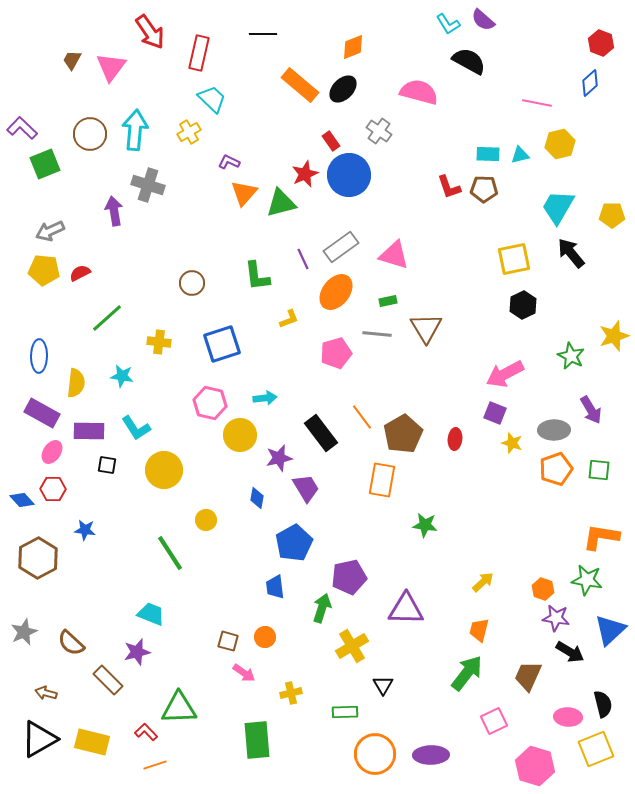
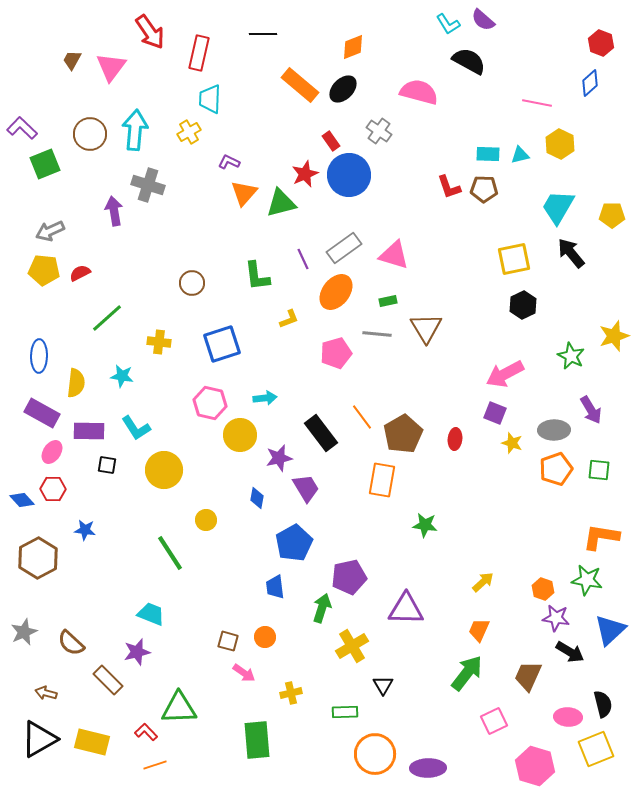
cyan trapezoid at (212, 99): moved 2 px left; rotated 132 degrees counterclockwise
yellow hexagon at (560, 144): rotated 20 degrees counterclockwise
gray rectangle at (341, 247): moved 3 px right, 1 px down
orange trapezoid at (479, 630): rotated 10 degrees clockwise
purple ellipse at (431, 755): moved 3 px left, 13 px down
